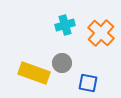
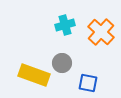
orange cross: moved 1 px up
yellow rectangle: moved 2 px down
